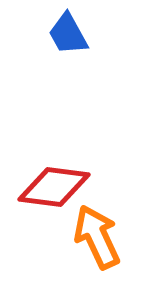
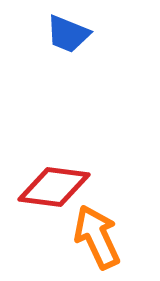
blue trapezoid: rotated 39 degrees counterclockwise
